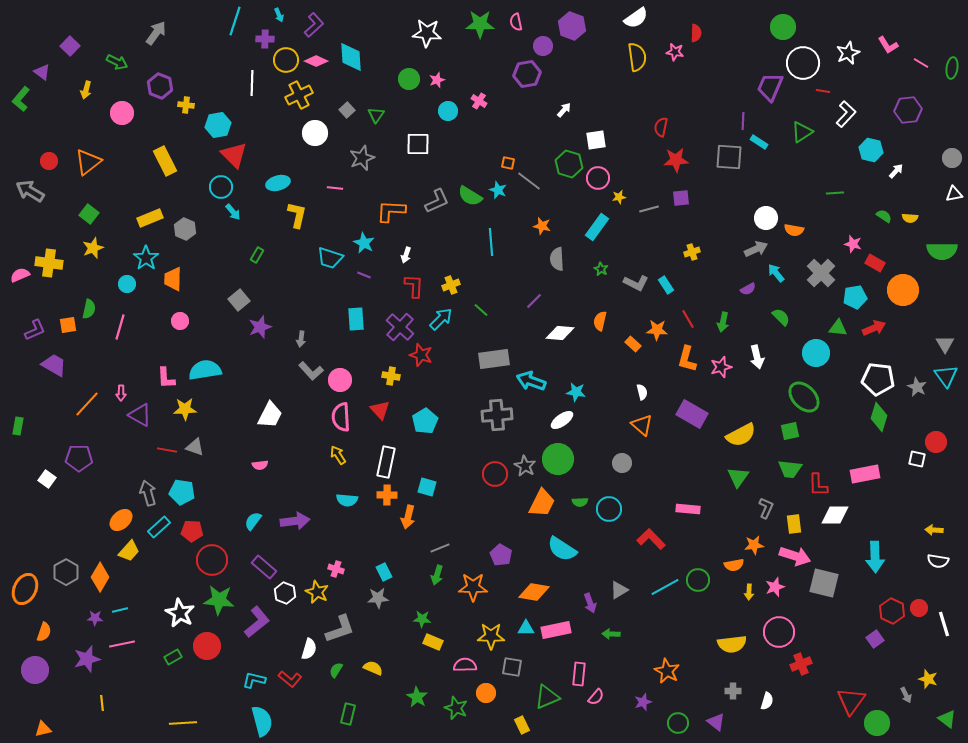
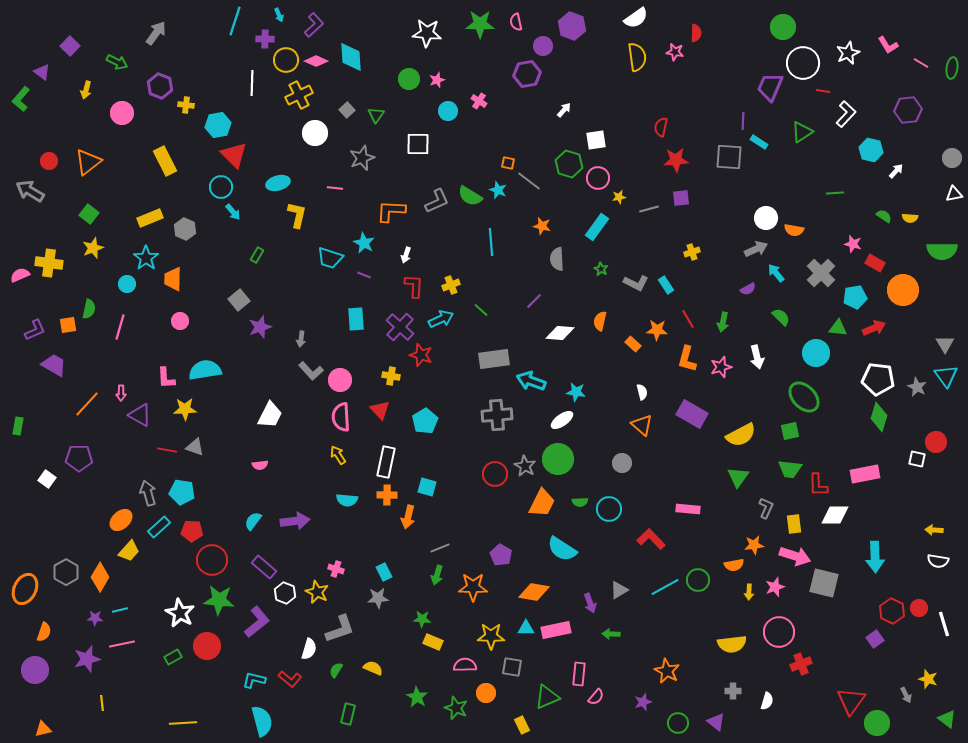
cyan arrow at (441, 319): rotated 20 degrees clockwise
